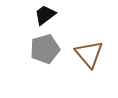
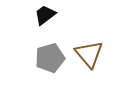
gray pentagon: moved 5 px right, 9 px down
